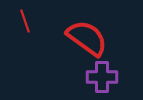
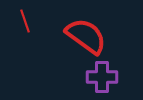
red semicircle: moved 1 px left, 2 px up
